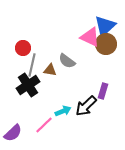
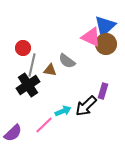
pink triangle: moved 1 px right
